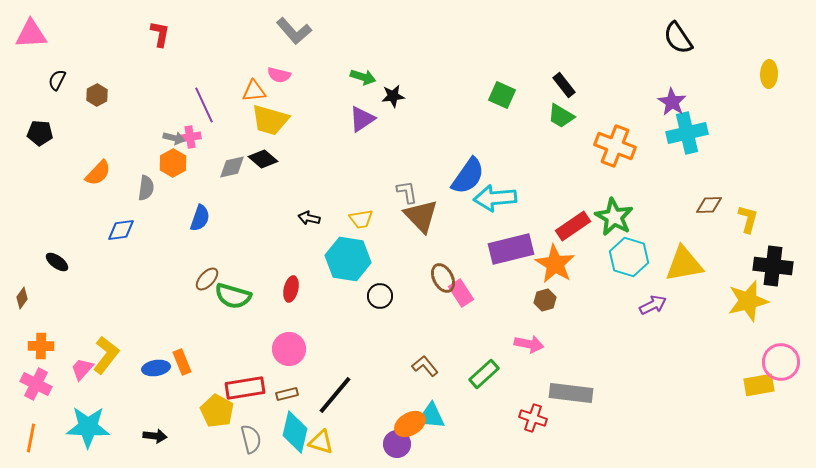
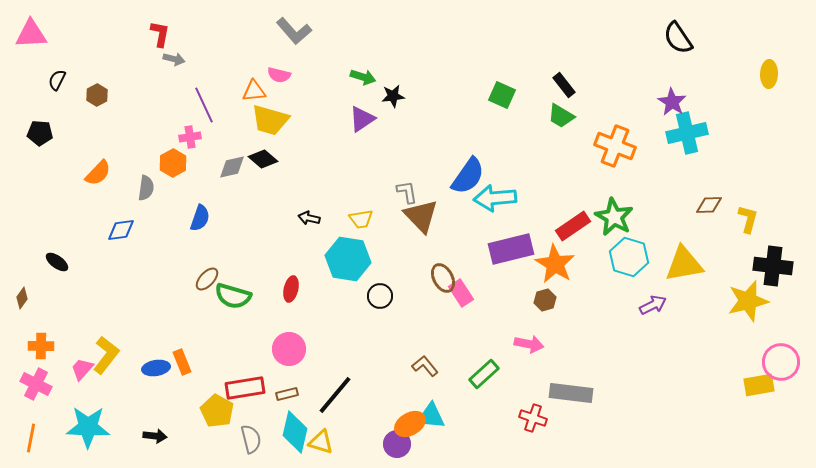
gray arrow at (174, 138): moved 79 px up
